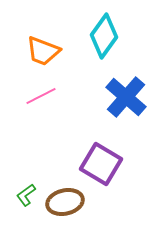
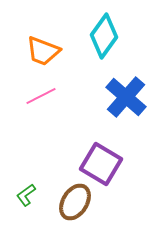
brown ellipse: moved 10 px right; rotated 45 degrees counterclockwise
